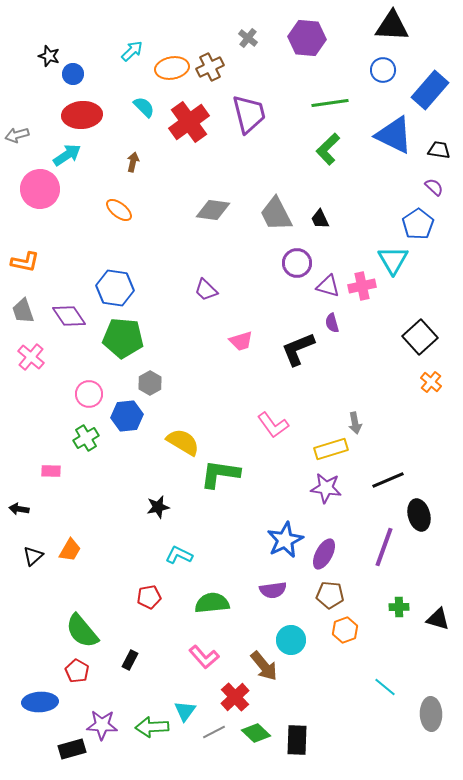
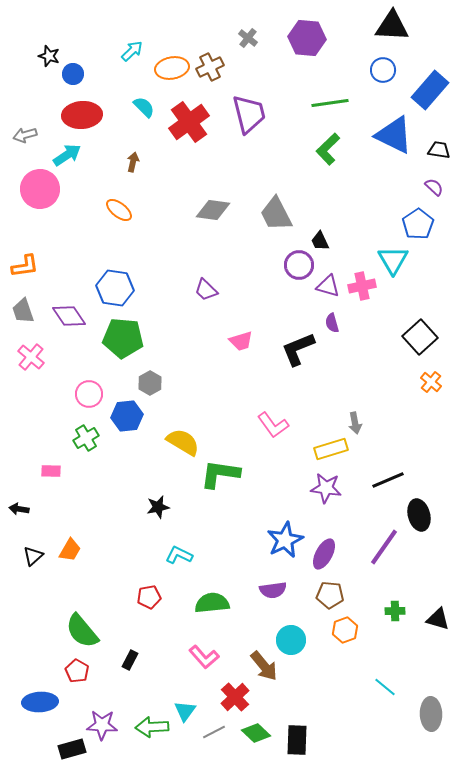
gray arrow at (17, 135): moved 8 px right
black trapezoid at (320, 219): moved 22 px down
orange L-shape at (25, 262): moved 4 px down; rotated 20 degrees counterclockwise
purple circle at (297, 263): moved 2 px right, 2 px down
purple line at (384, 547): rotated 15 degrees clockwise
green cross at (399, 607): moved 4 px left, 4 px down
